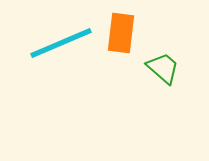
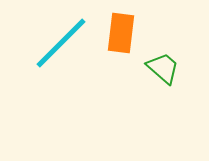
cyan line: rotated 22 degrees counterclockwise
